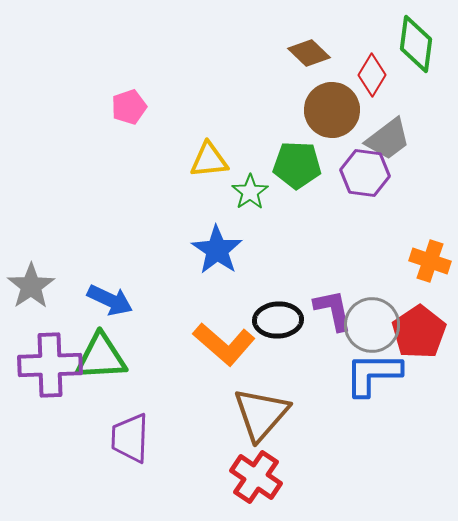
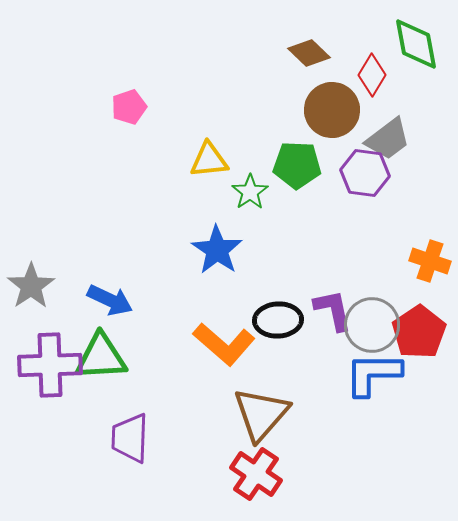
green diamond: rotated 18 degrees counterclockwise
red cross: moved 3 px up
